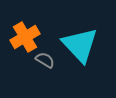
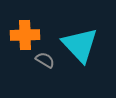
orange cross: moved 2 px up; rotated 28 degrees clockwise
